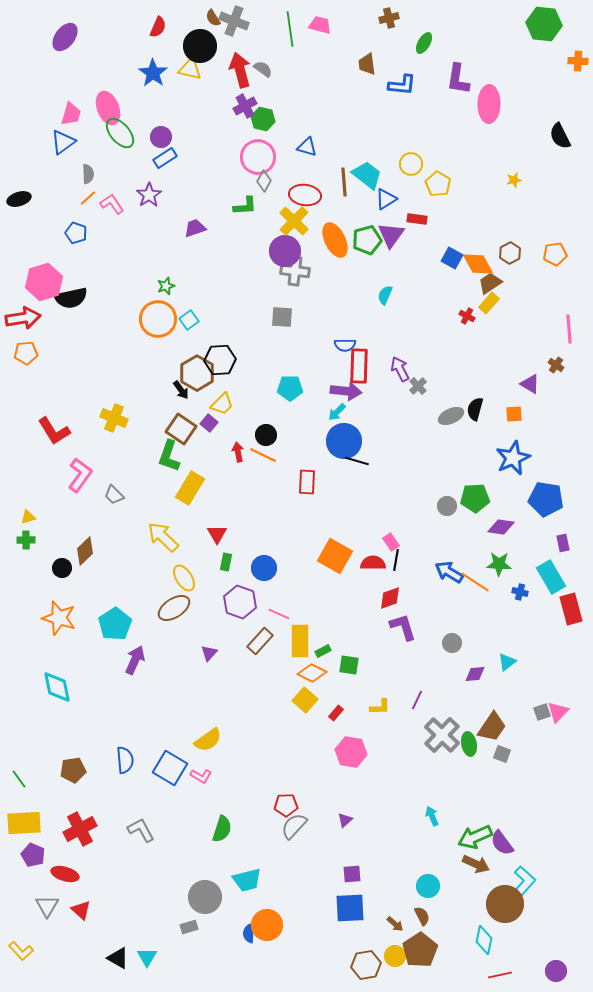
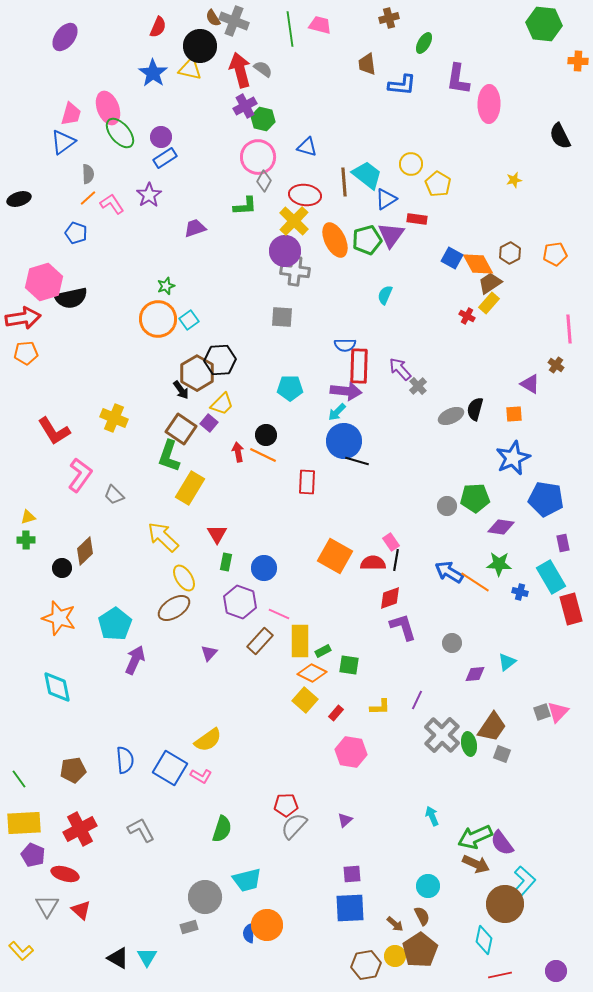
purple arrow at (400, 369): rotated 15 degrees counterclockwise
